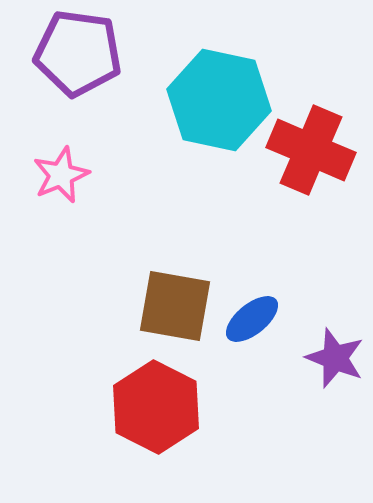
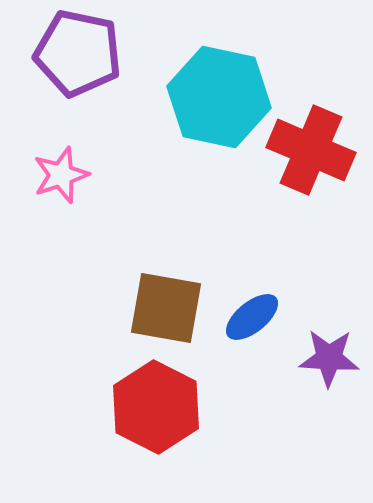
purple pentagon: rotated 4 degrees clockwise
cyan hexagon: moved 3 px up
pink star: rotated 4 degrees clockwise
brown square: moved 9 px left, 2 px down
blue ellipse: moved 2 px up
purple star: moved 6 px left; rotated 18 degrees counterclockwise
